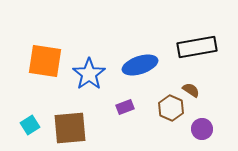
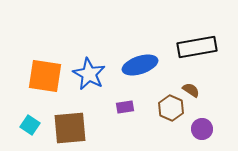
orange square: moved 15 px down
blue star: rotated 8 degrees counterclockwise
purple rectangle: rotated 12 degrees clockwise
cyan square: rotated 24 degrees counterclockwise
